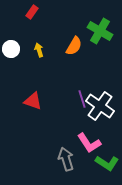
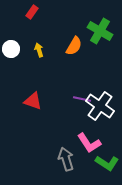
purple line: rotated 60 degrees counterclockwise
